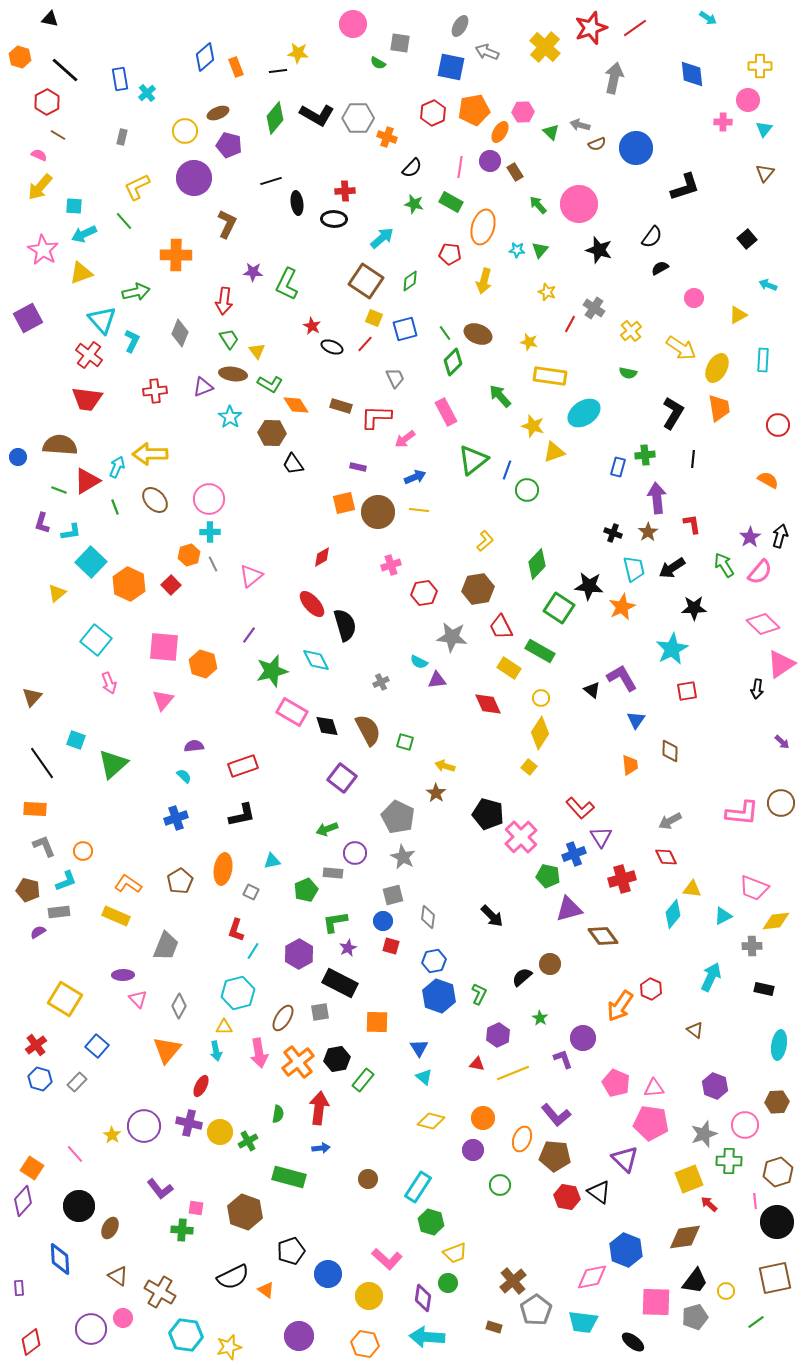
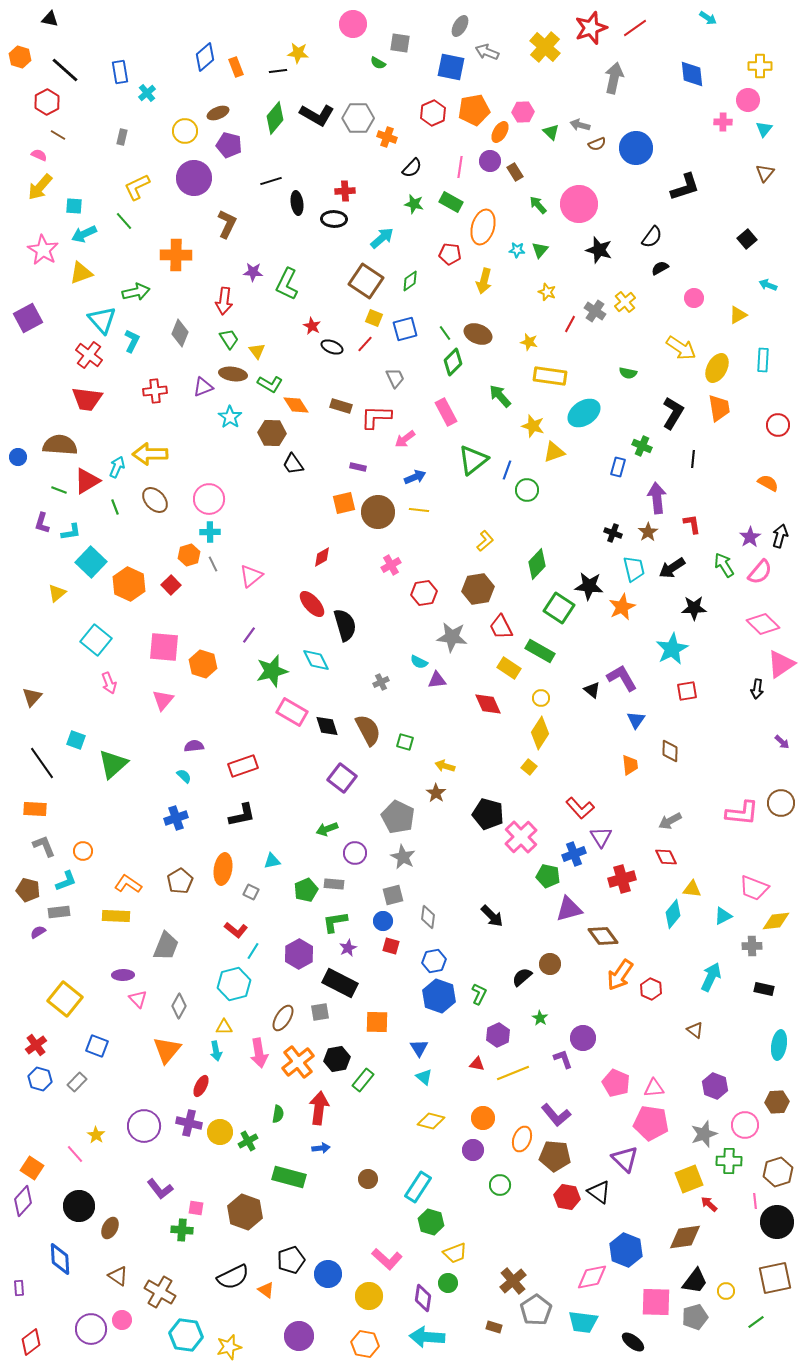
blue rectangle at (120, 79): moved 7 px up
gray cross at (594, 308): moved 1 px right, 3 px down
yellow cross at (631, 331): moved 6 px left, 29 px up
green cross at (645, 455): moved 3 px left, 9 px up; rotated 30 degrees clockwise
orange semicircle at (768, 480): moved 3 px down
pink cross at (391, 565): rotated 12 degrees counterclockwise
gray rectangle at (333, 873): moved 1 px right, 11 px down
yellow rectangle at (116, 916): rotated 20 degrees counterclockwise
red L-shape at (236, 930): rotated 70 degrees counterclockwise
cyan hexagon at (238, 993): moved 4 px left, 9 px up
yellow square at (65, 999): rotated 8 degrees clockwise
orange arrow at (620, 1006): moved 31 px up
blue square at (97, 1046): rotated 20 degrees counterclockwise
yellow star at (112, 1135): moved 16 px left
black pentagon at (291, 1251): moved 9 px down
pink circle at (123, 1318): moved 1 px left, 2 px down
